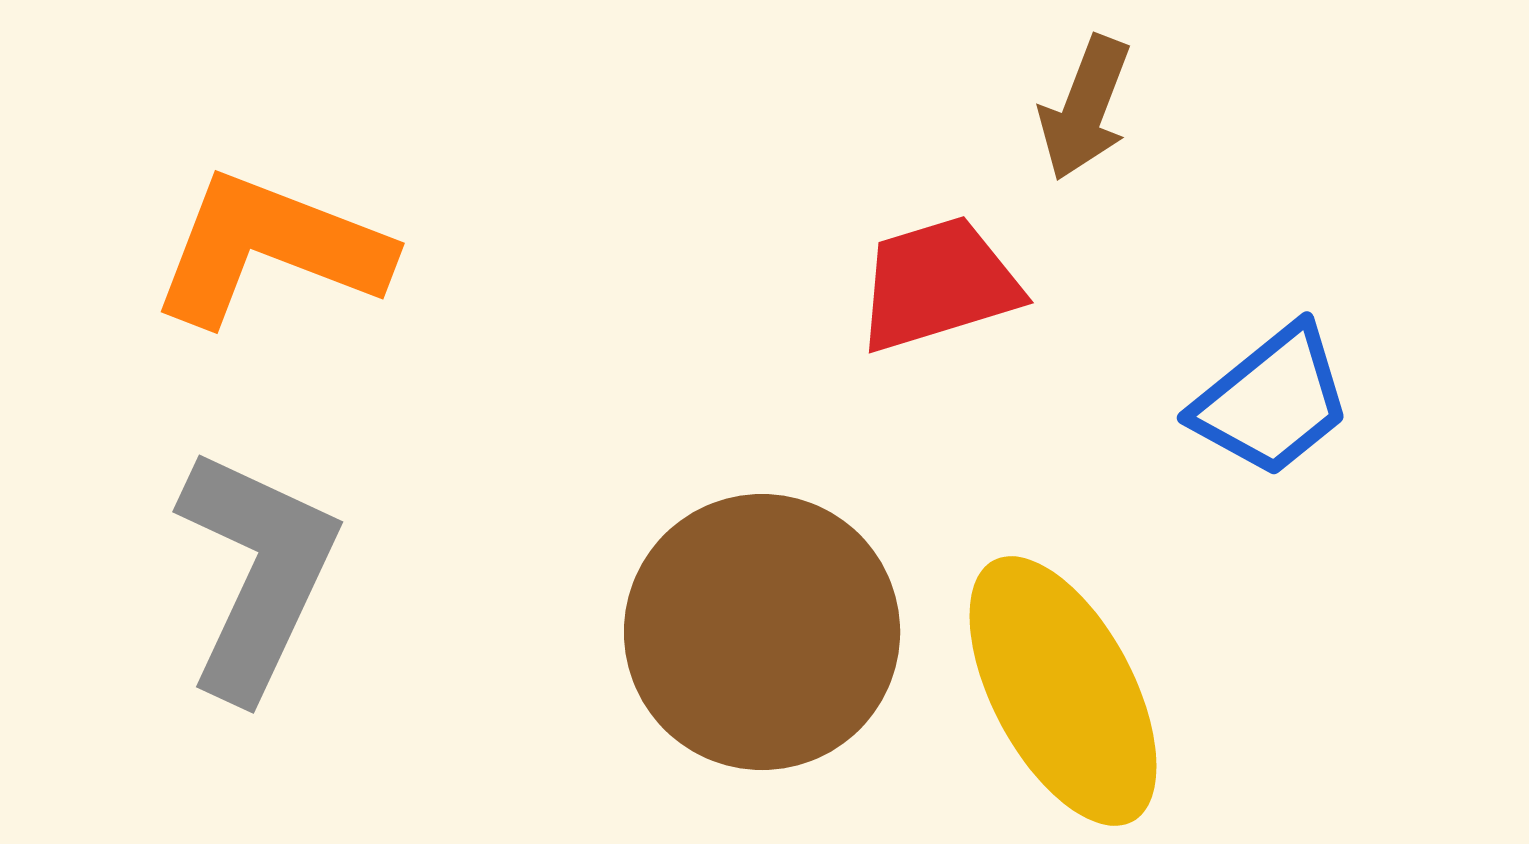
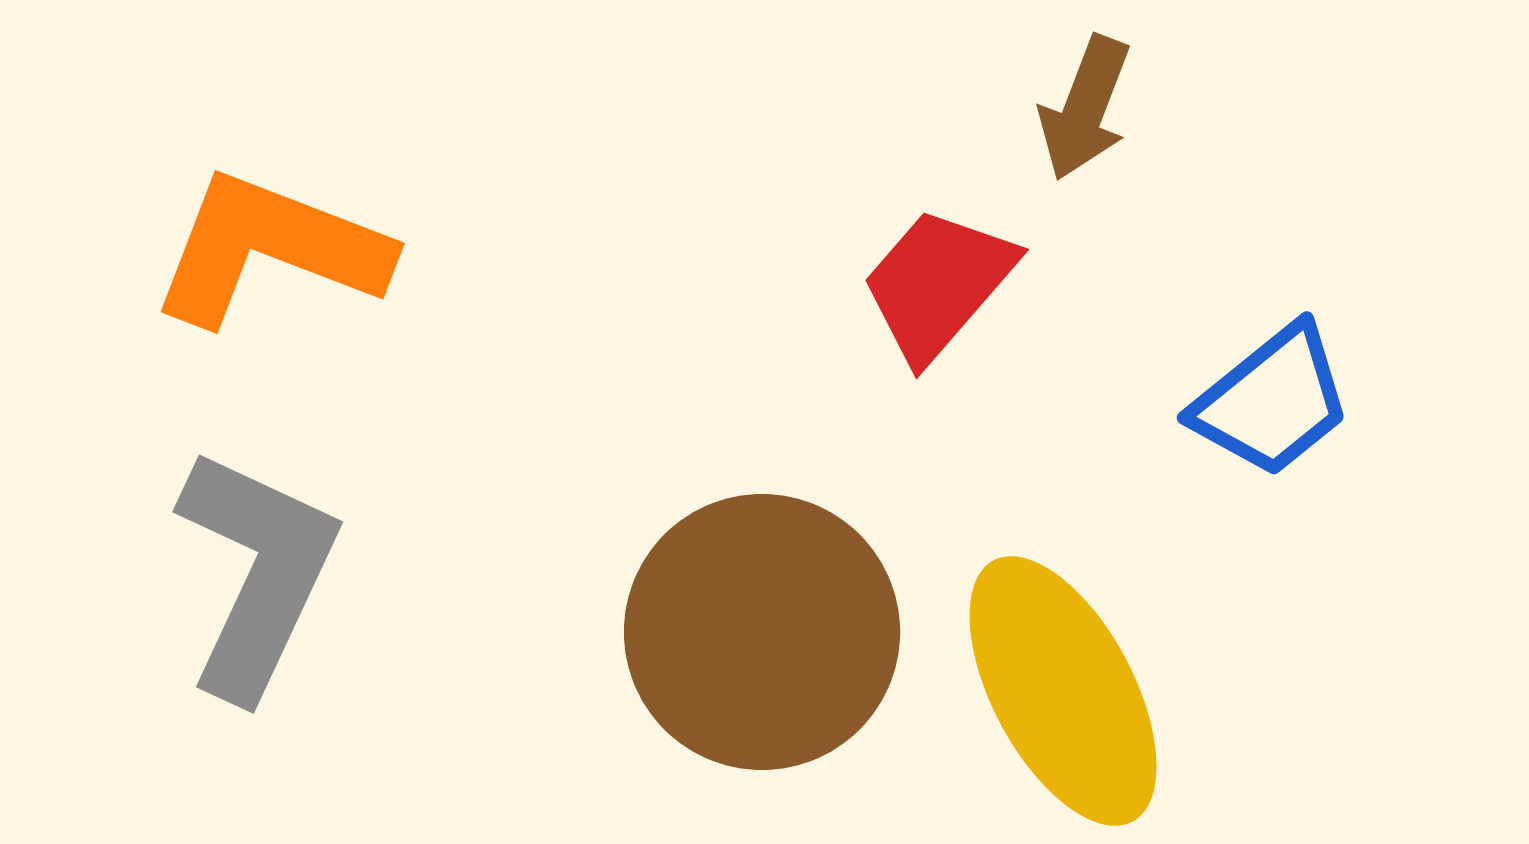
red trapezoid: rotated 32 degrees counterclockwise
